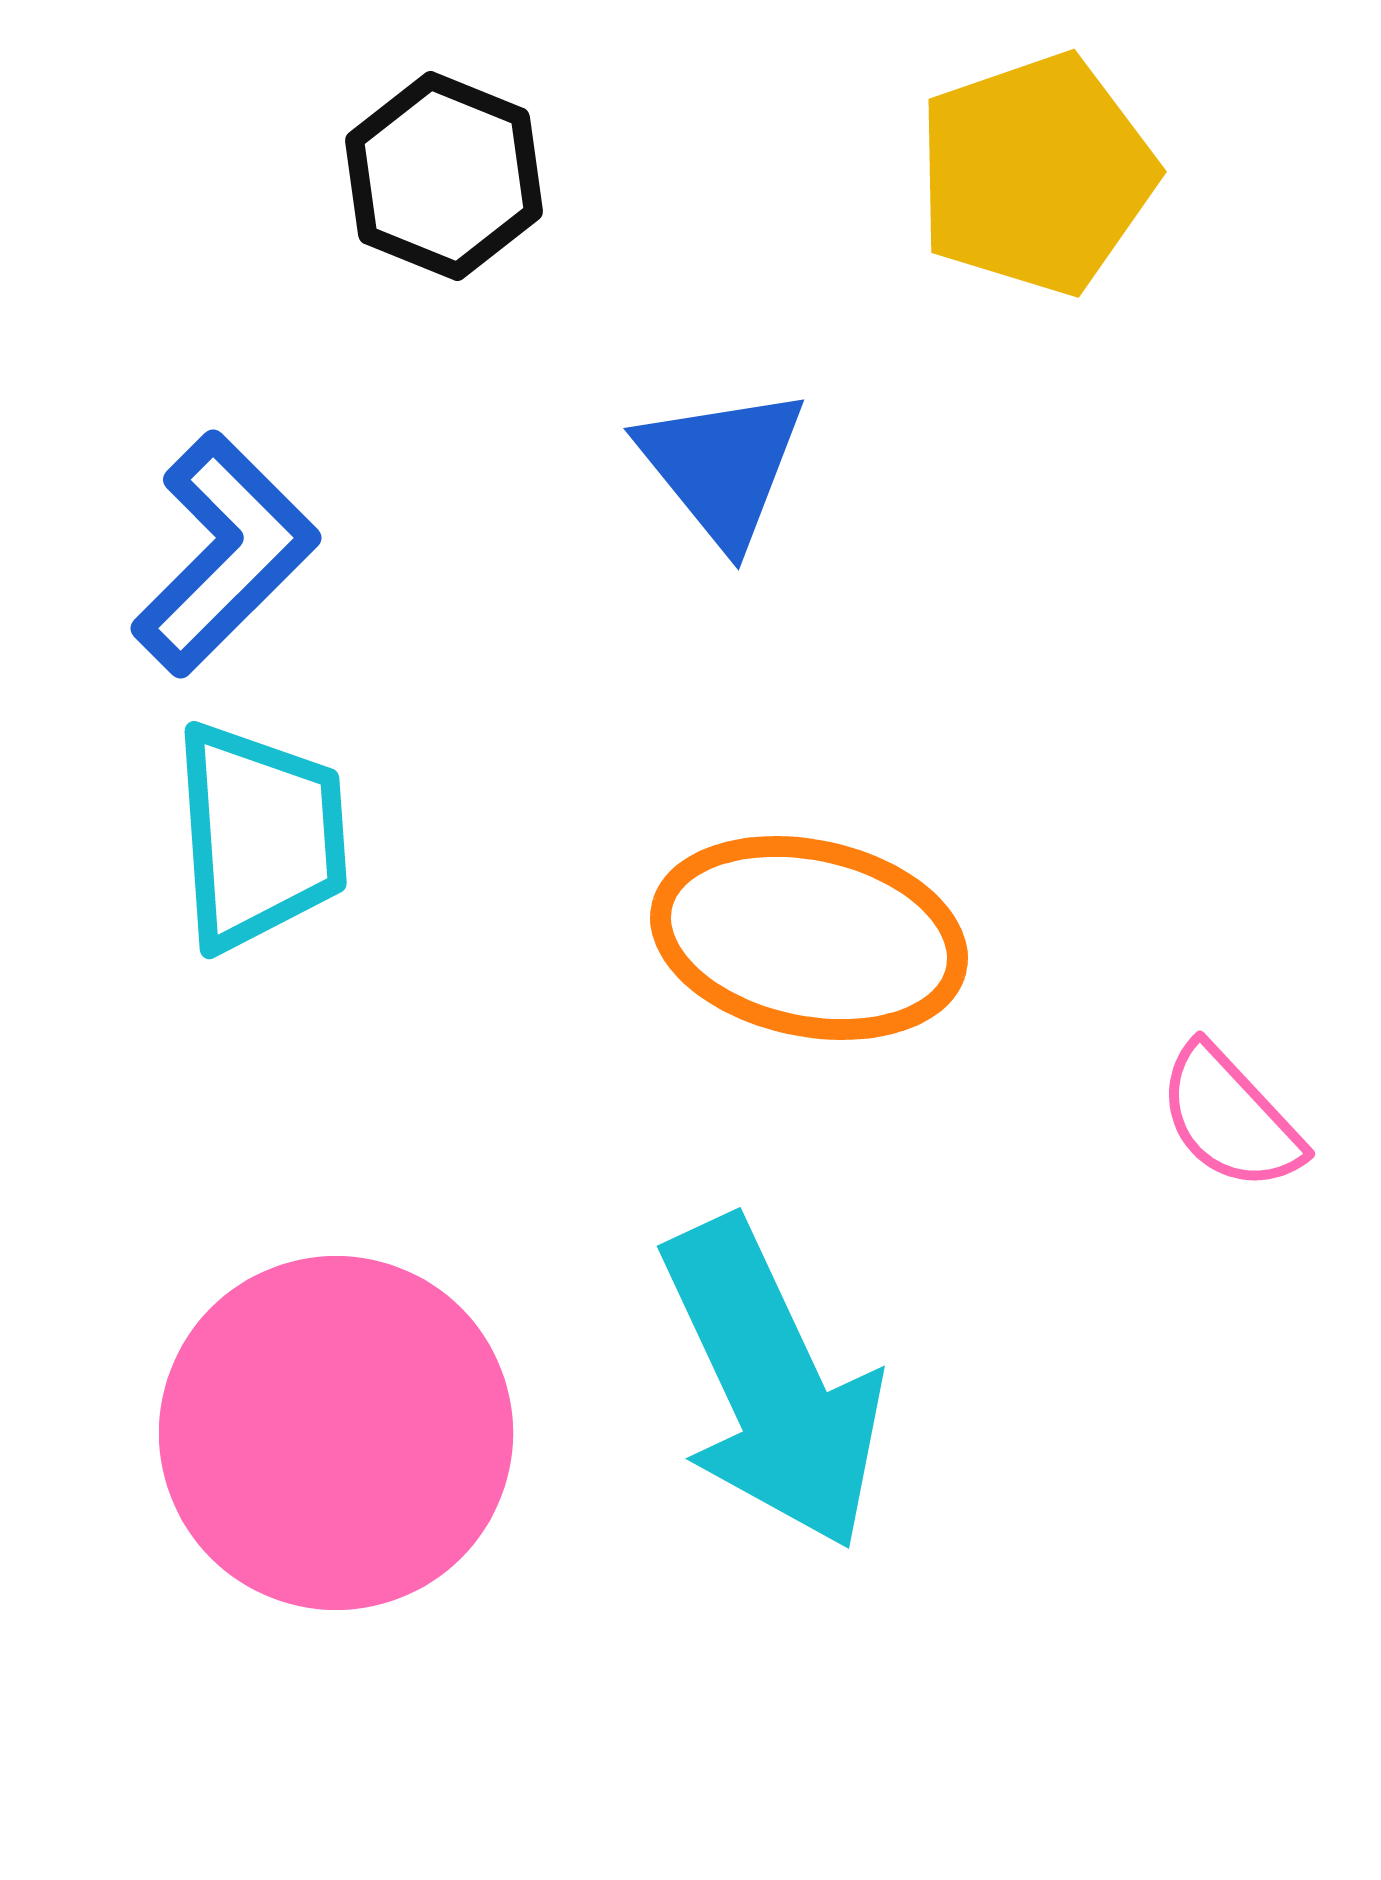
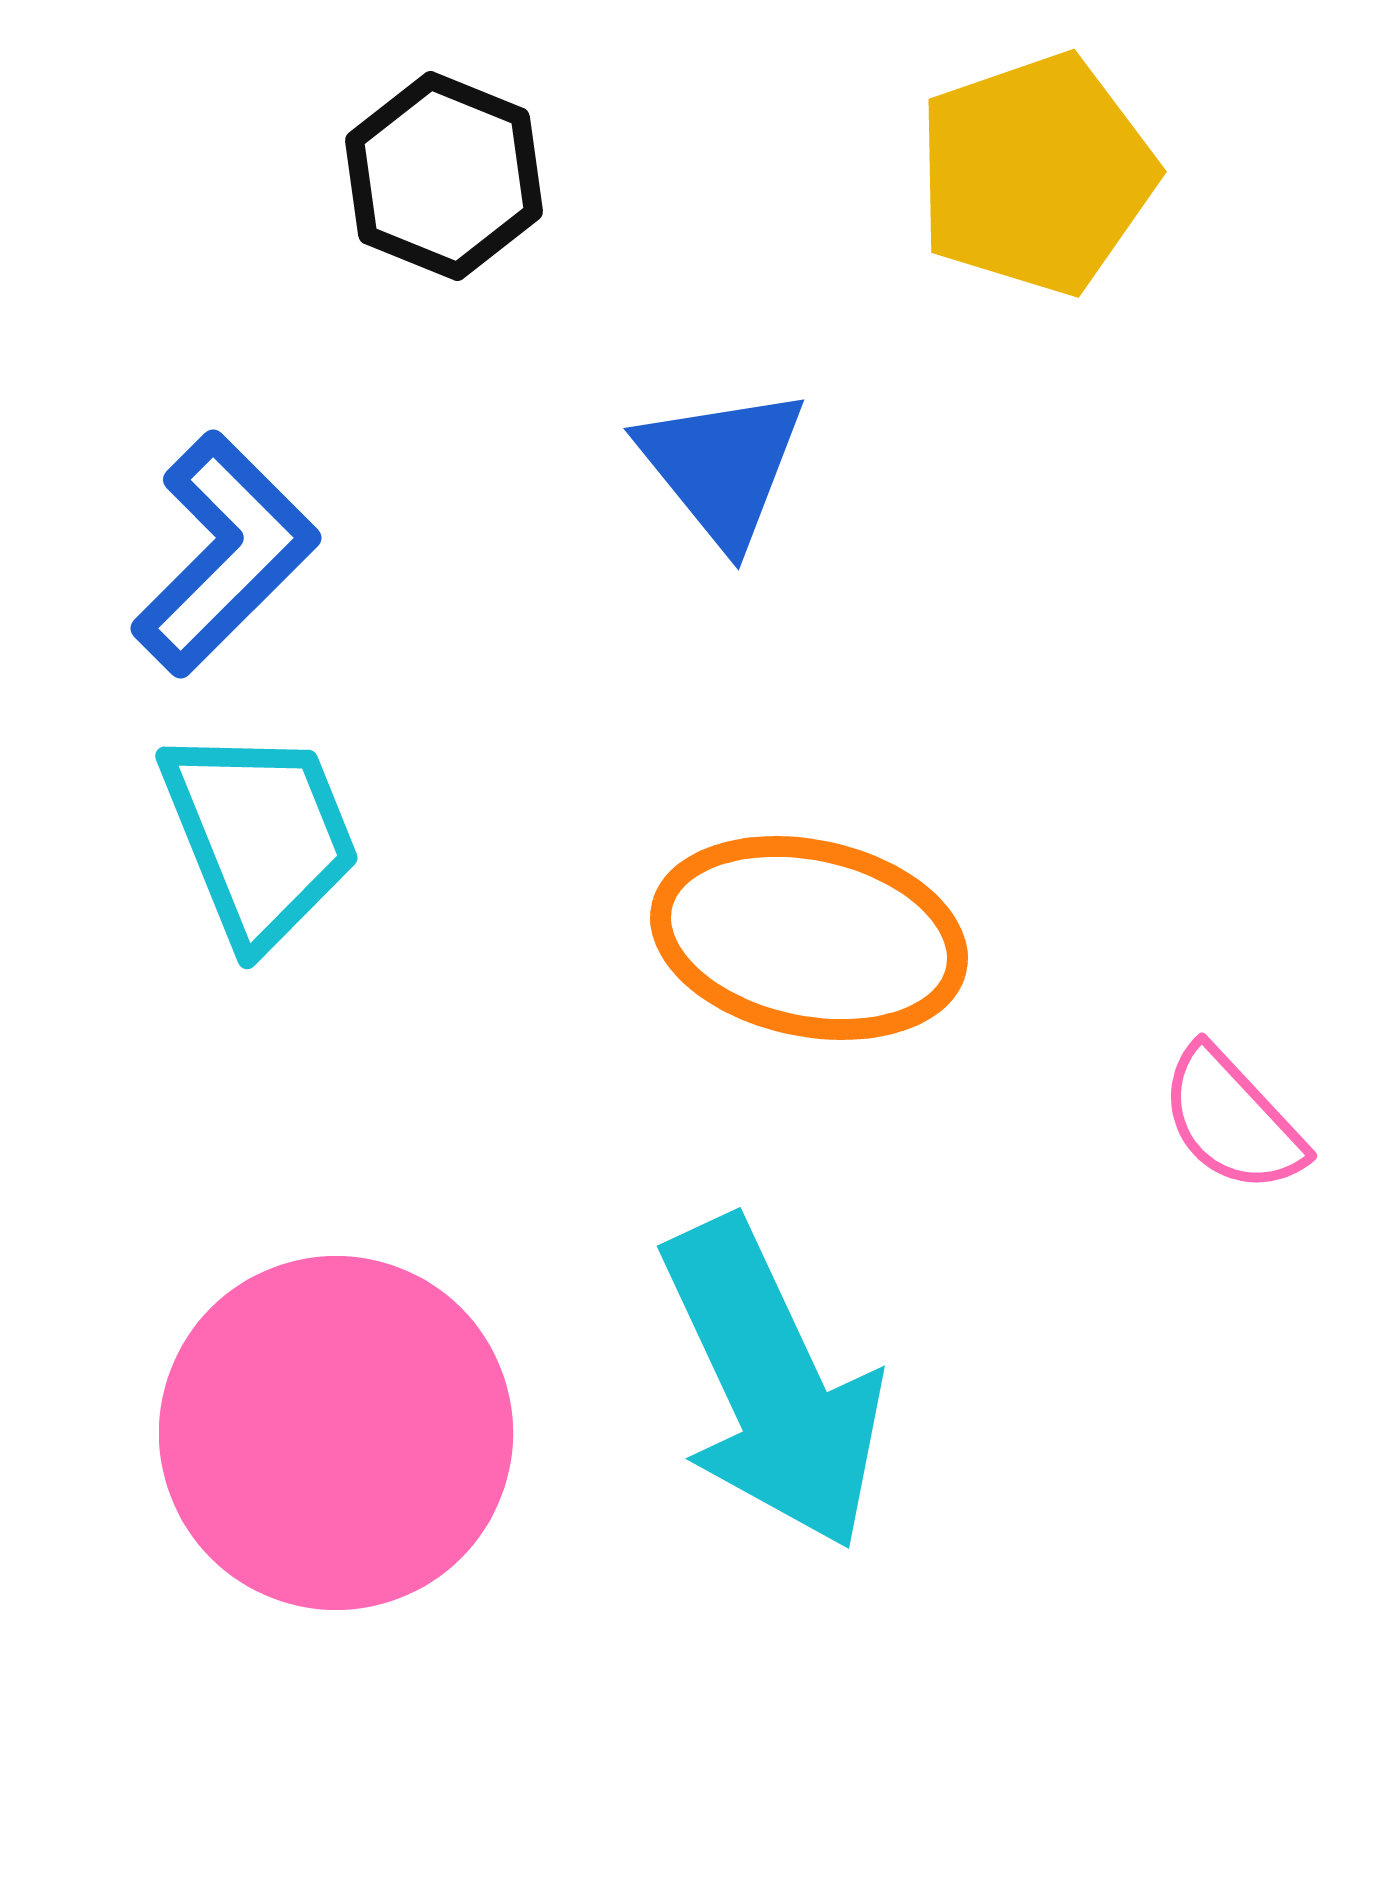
cyan trapezoid: rotated 18 degrees counterclockwise
pink semicircle: moved 2 px right, 2 px down
